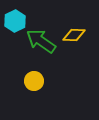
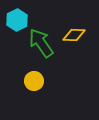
cyan hexagon: moved 2 px right, 1 px up
green arrow: moved 2 px down; rotated 20 degrees clockwise
